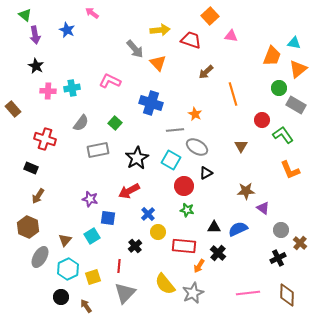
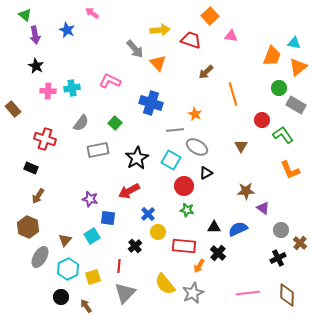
orange triangle at (298, 69): moved 2 px up
